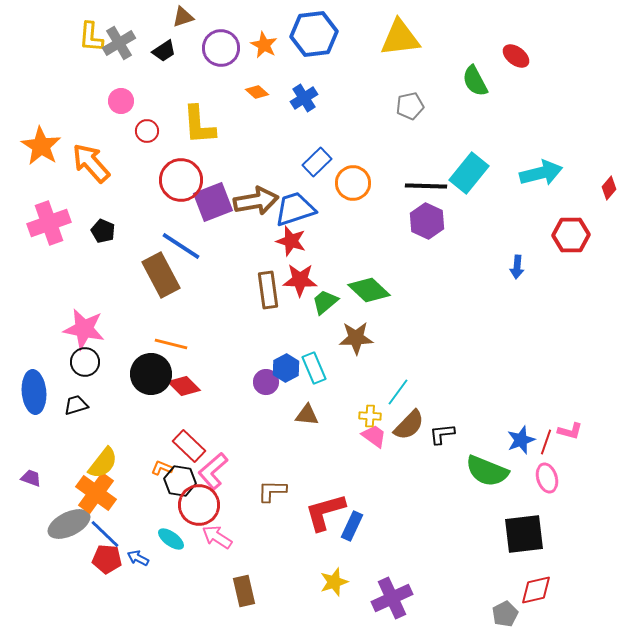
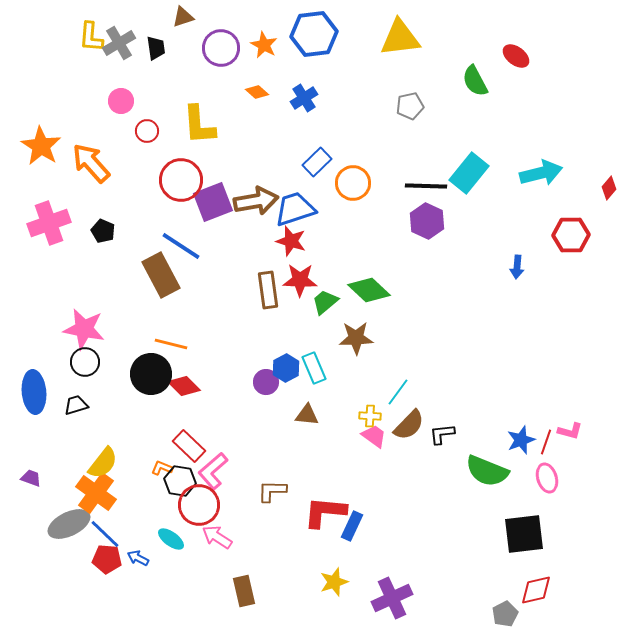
black trapezoid at (164, 51): moved 8 px left, 3 px up; rotated 65 degrees counterclockwise
red L-shape at (325, 512): rotated 21 degrees clockwise
